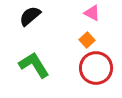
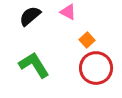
pink triangle: moved 24 px left, 1 px up
